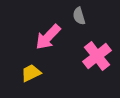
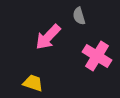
pink cross: rotated 20 degrees counterclockwise
yellow trapezoid: moved 2 px right, 10 px down; rotated 45 degrees clockwise
